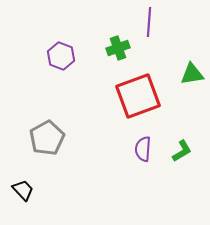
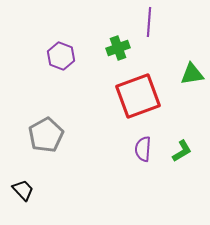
gray pentagon: moved 1 px left, 3 px up
